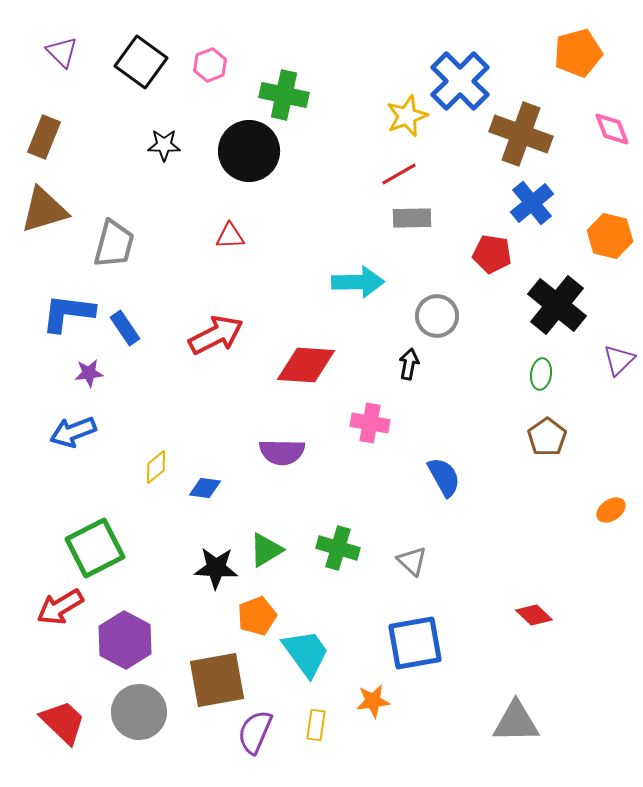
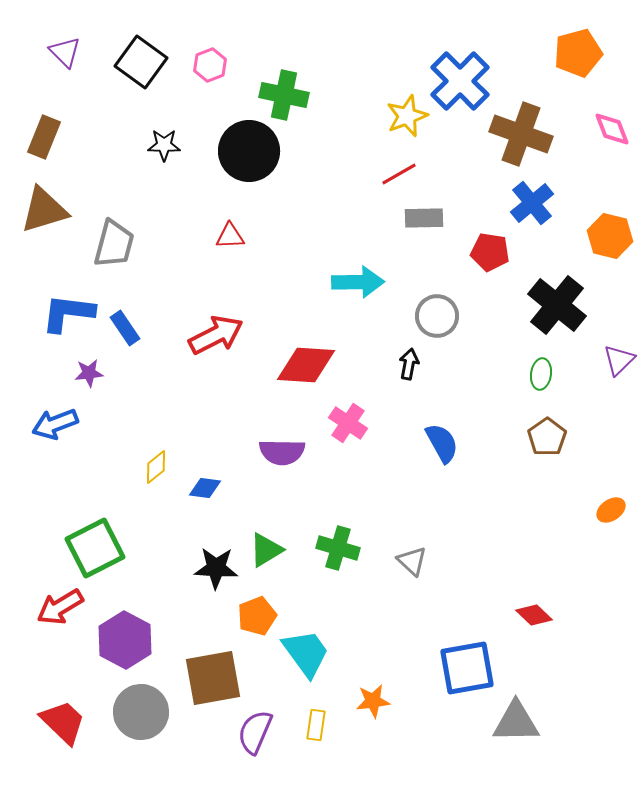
purple triangle at (62, 52): moved 3 px right
gray rectangle at (412, 218): moved 12 px right
red pentagon at (492, 254): moved 2 px left, 2 px up
pink cross at (370, 423): moved 22 px left; rotated 24 degrees clockwise
blue arrow at (73, 432): moved 18 px left, 8 px up
blue semicircle at (444, 477): moved 2 px left, 34 px up
blue square at (415, 643): moved 52 px right, 25 px down
brown square at (217, 680): moved 4 px left, 2 px up
gray circle at (139, 712): moved 2 px right
